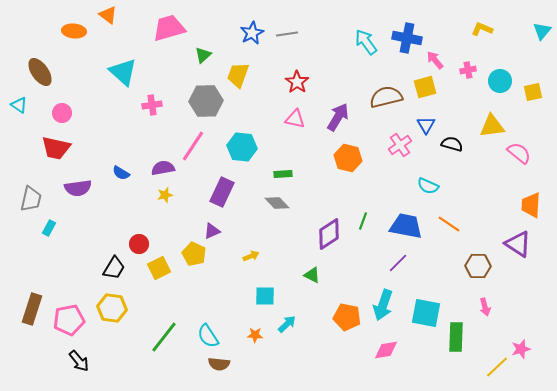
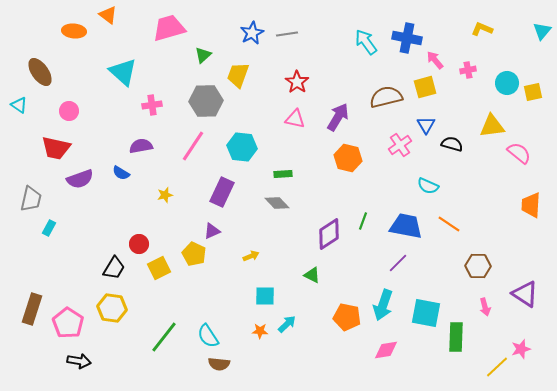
cyan circle at (500, 81): moved 7 px right, 2 px down
pink circle at (62, 113): moved 7 px right, 2 px up
purple semicircle at (163, 168): moved 22 px left, 22 px up
purple semicircle at (78, 188): moved 2 px right, 9 px up; rotated 12 degrees counterclockwise
purple triangle at (518, 244): moved 7 px right, 50 px down
pink pentagon at (69, 320): moved 1 px left, 3 px down; rotated 28 degrees counterclockwise
orange star at (255, 335): moved 5 px right, 4 px up
black arrow at (79, 361): rotated 40 degrees counterclockwise
